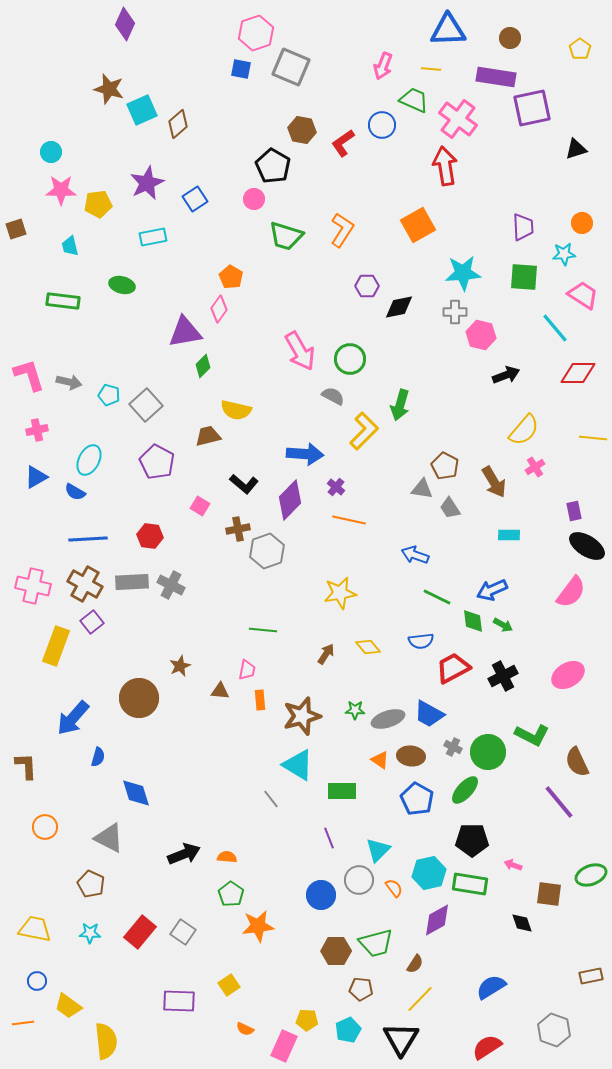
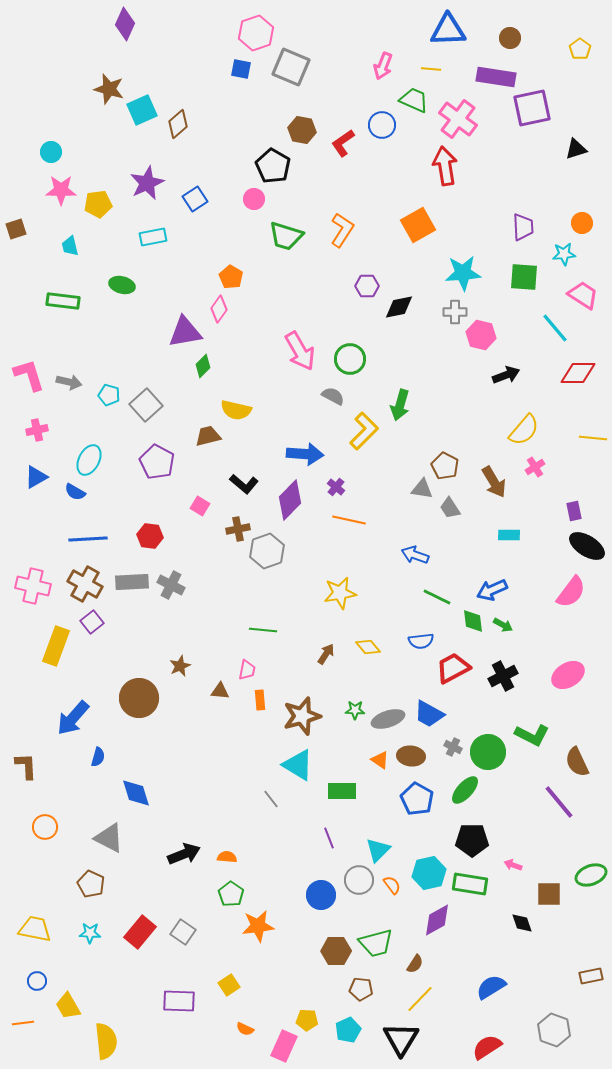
orange semicircle at (394, 888): moved 2 px left, 3 px up
brown square at (549, 894): rotated 8 degrees counterclockwise
yellow trapezoid at (68, 1006): rotated 24 degrees clockwise
